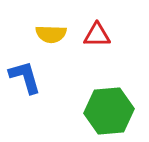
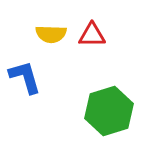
red triangle: moved 5 px left
green hexagon: rotated 12 degrees counterclockwise
